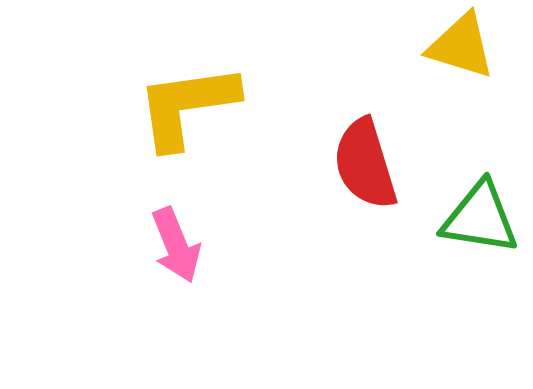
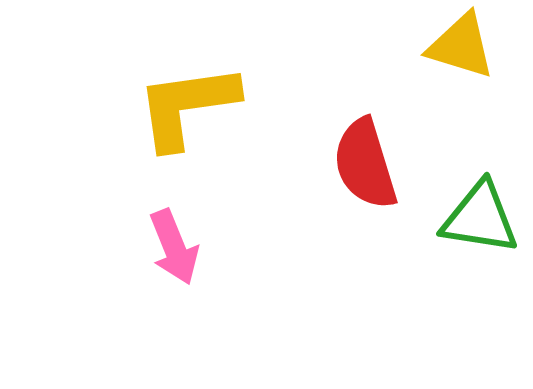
pink arrow: moved 2 px left, 2 px down
